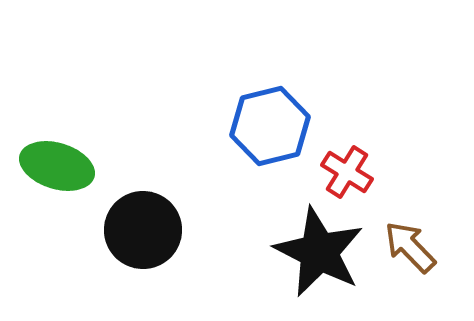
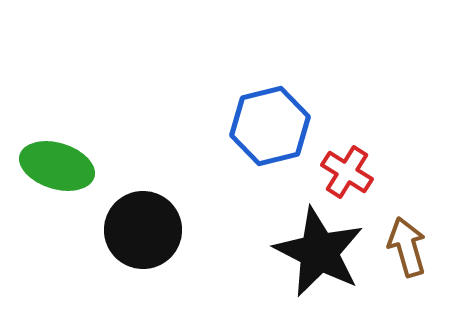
brown arrow: moved 3 px left; rotated 28 degrees clockwise
